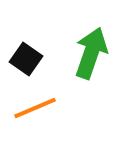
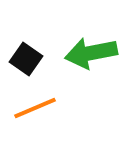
green arrow: rotated 120 degrees counterclockwise
